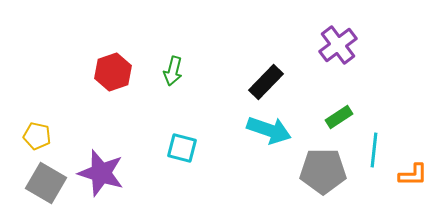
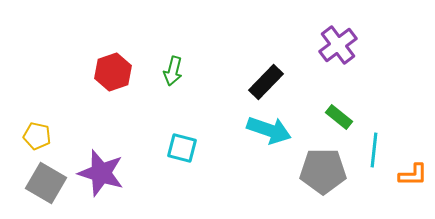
green rectangle: rotated 72 degrees clockwise
